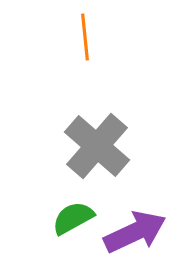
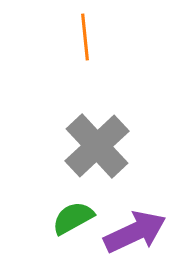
gray cross: rotated 6 degrees clockwise
